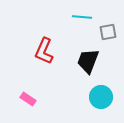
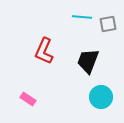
gray square: moved 8 px up
